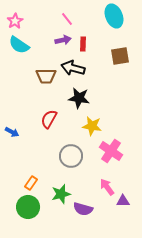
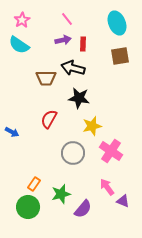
cyan ellipse: moved 3 px right, 7 px down
pink star: moved 7 px right, 1 px up
brown trapezoid: moved 2 px down
yellow star: rotated 24 degrees counterclockwise
gray circle: moved 2 px right, 3 px up
orange rectangle: moved 3 px right, 1 px down
purple triangle: rotated 24 degrees clockwise
purple semicircle: rotated 66 degrees counterclockwise
